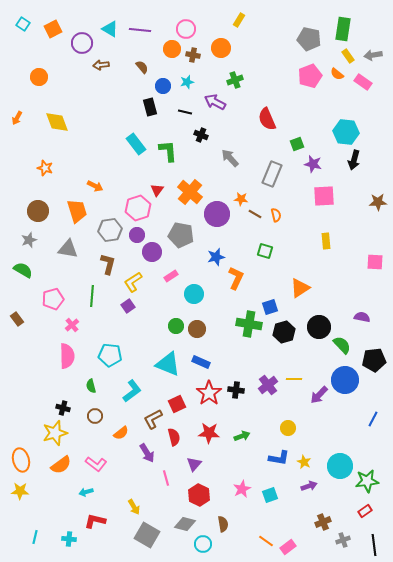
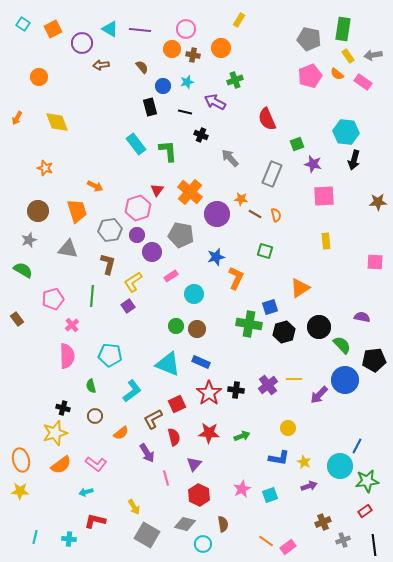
blue line at (373, 419): moved 16 px left, 27 px down
